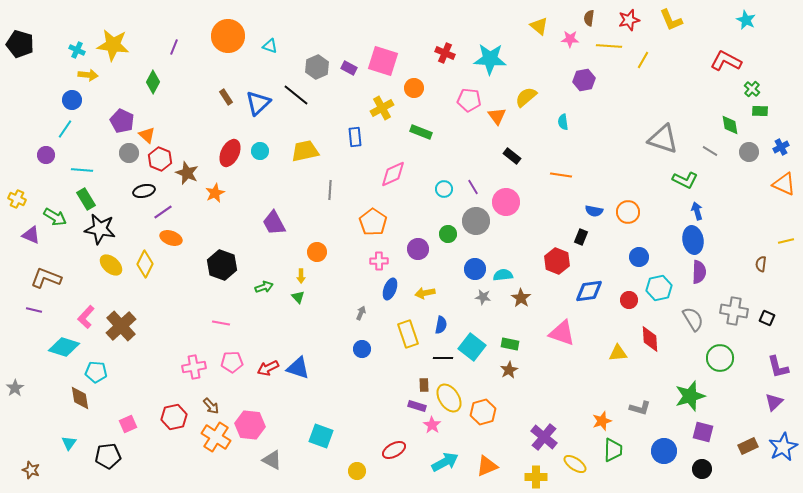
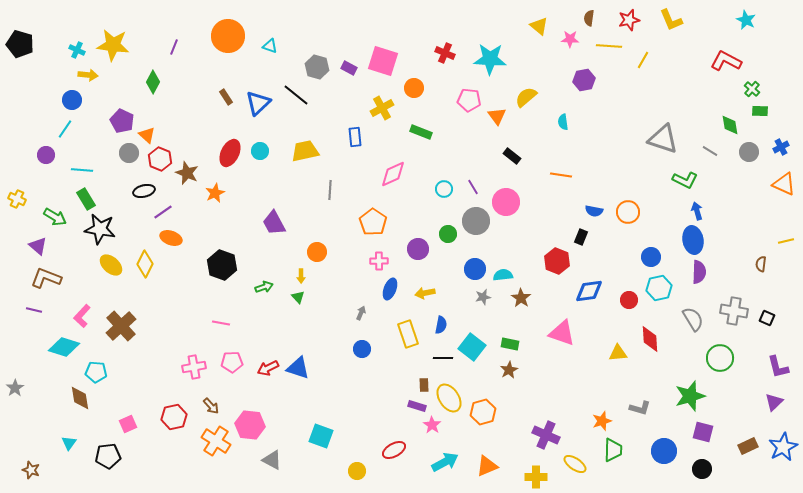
gray hexagon at (317, 67): rotated 20 degrees counterclockwise
purple triangle at (31, 235): moved 7 px right, 11 px down; rotated 18 degrees clockwise
blue circle at (639, 257): moved 12 px right
gray star at (483, 297): rotated 21 degrees counterclockwise
pink L-shape at (86, 317): moved 4 px left, 1 px up
orange cross at (216, 437): moved 4 px down
purple cross at (544, 437): moved 2 px right, 2 px up; rotated 16 degrees counterclockwise
